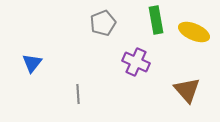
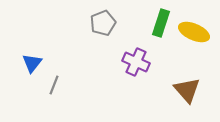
green rectangle: moved 5 px right, 3 px down; rotated 28 degrees clockwise
gray line: moved 24 px left, 9 px up; rotated 24 degrees clockwise
